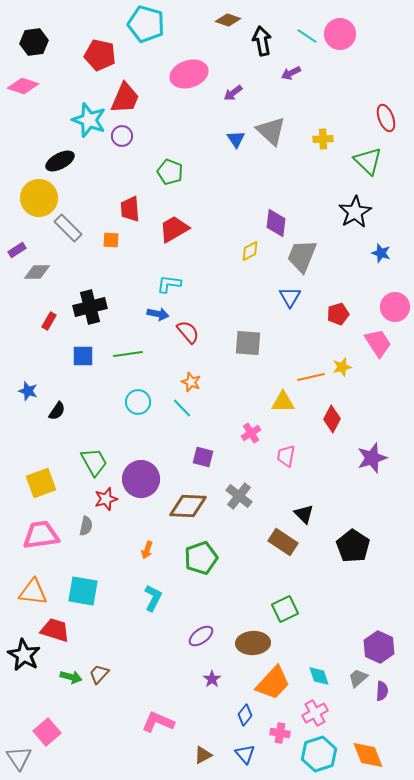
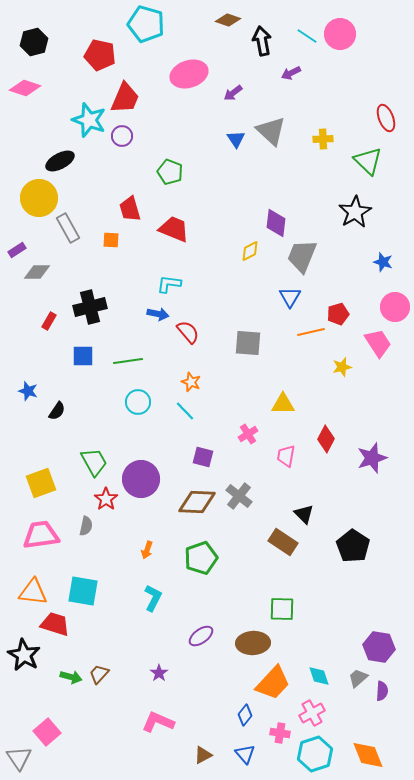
black hexagon at (34, 42): rotated 8 degrees counterclockwise
pink diamond at (23, 86): moved 2 px right, 2 px down
red trapezoid at (130, 209): rotated 12 degrees counterclockwise
gray rectangle at (68, 228): rotated 16 degrees clockwise
red trapezoid at (174, 229): rotated 52 degrees clockwise
blue star at (381, 253): moved 2 px right, 9 px down
green line at (128, 354): moved 7 px down
orange line at (311, 377): moved 45 px up
yellow triangle at (283, 402): moved 2 px down
cyan line at (182, 408): moved 3 px right, 3 px down
red diamond at (332, 419): moved 6 px left, 20 px down
pink cross at (251, 433): moved 3 px left, 1 px down
red star at (106, 499): rotated 20 degrees counterclockwise
brown diamond at (188, 506): moved 9 px right, 4 px up
green square at (285, 609): moved 3 px left; rotated 28 degrees clockwise
red trapezoid at (55, 630): moved 6 px up
purple hexagon at (379, 647): rotated 16 degrees counterclockwise
purple star at (212, 679): moved 53 px left, 6 px up
pink cross at (315, 713): moved 3 px left
cyan hexagon at (319, 754): moved 4 px left
